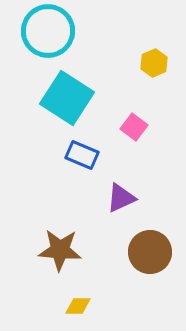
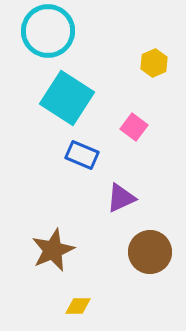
brown star: moved 7 px left; rotated 27 degrees counterclockwise
